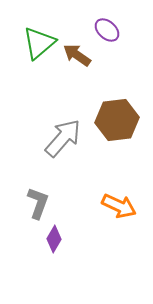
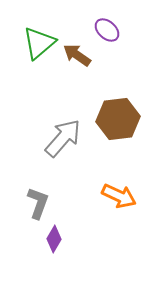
brown hexagon: moved 1 px right, 1 px up
orange arrow: moved 10 px up
